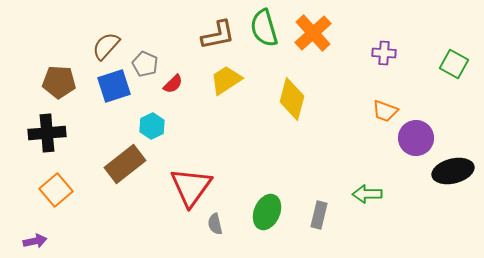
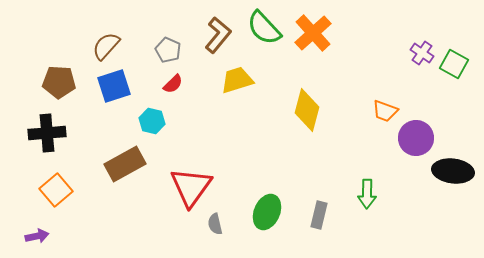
green semicircle: rotated 27 degrees counterclockwise
brown L-shape: rotated 39 degrees counterclockwise
purple cross: moved 38 px right; rotated 30 degrees clockwise
gray pentagon: moved 23 px right, 14 px up
yellow trapezoid: moved 11 px right; rotated 16 degrees clockwise
yellow diamond: moved 15 px right, 11 px down
cyan hexagon: moved 5 px up; rotated 20 degrees counterclockwise
brown rectangle: rotated 9 degrees clockwise
black ellipse: rotated 21 degrees clockwise
green arrow: rotated 88 degrees counterclockwise
purple arrow: moved 2 px right, 5 px up
